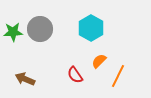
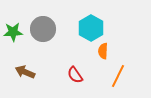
gray circle: moved 3 px right
orange semicircle: moved 4 px right, 10 px up; rotated 42 degrees counterclockwise
brown arrow: moved 7 px up
